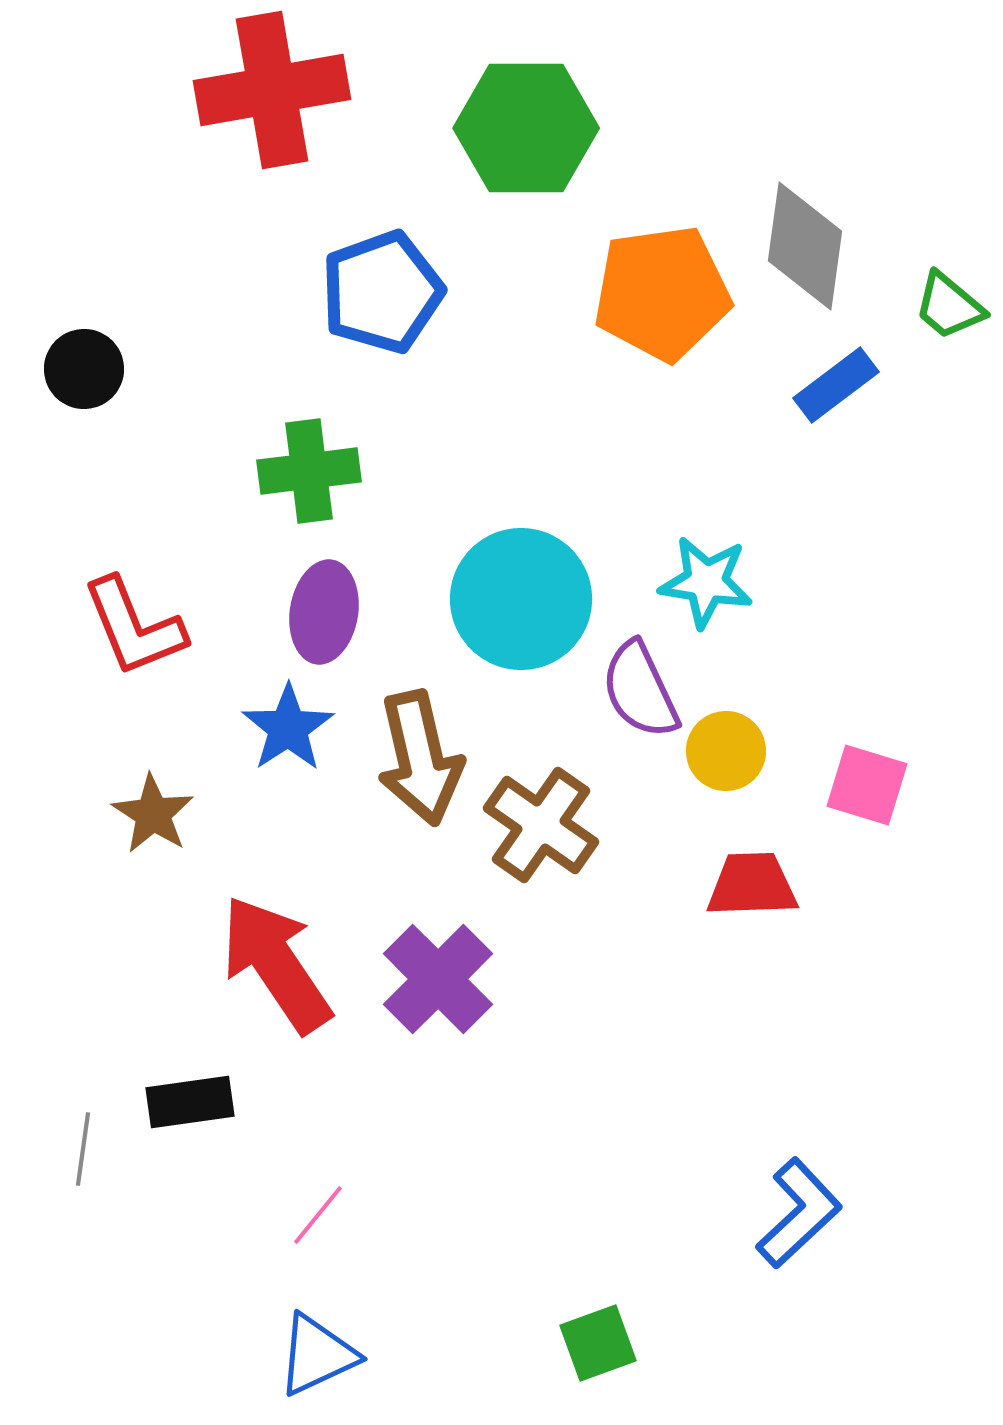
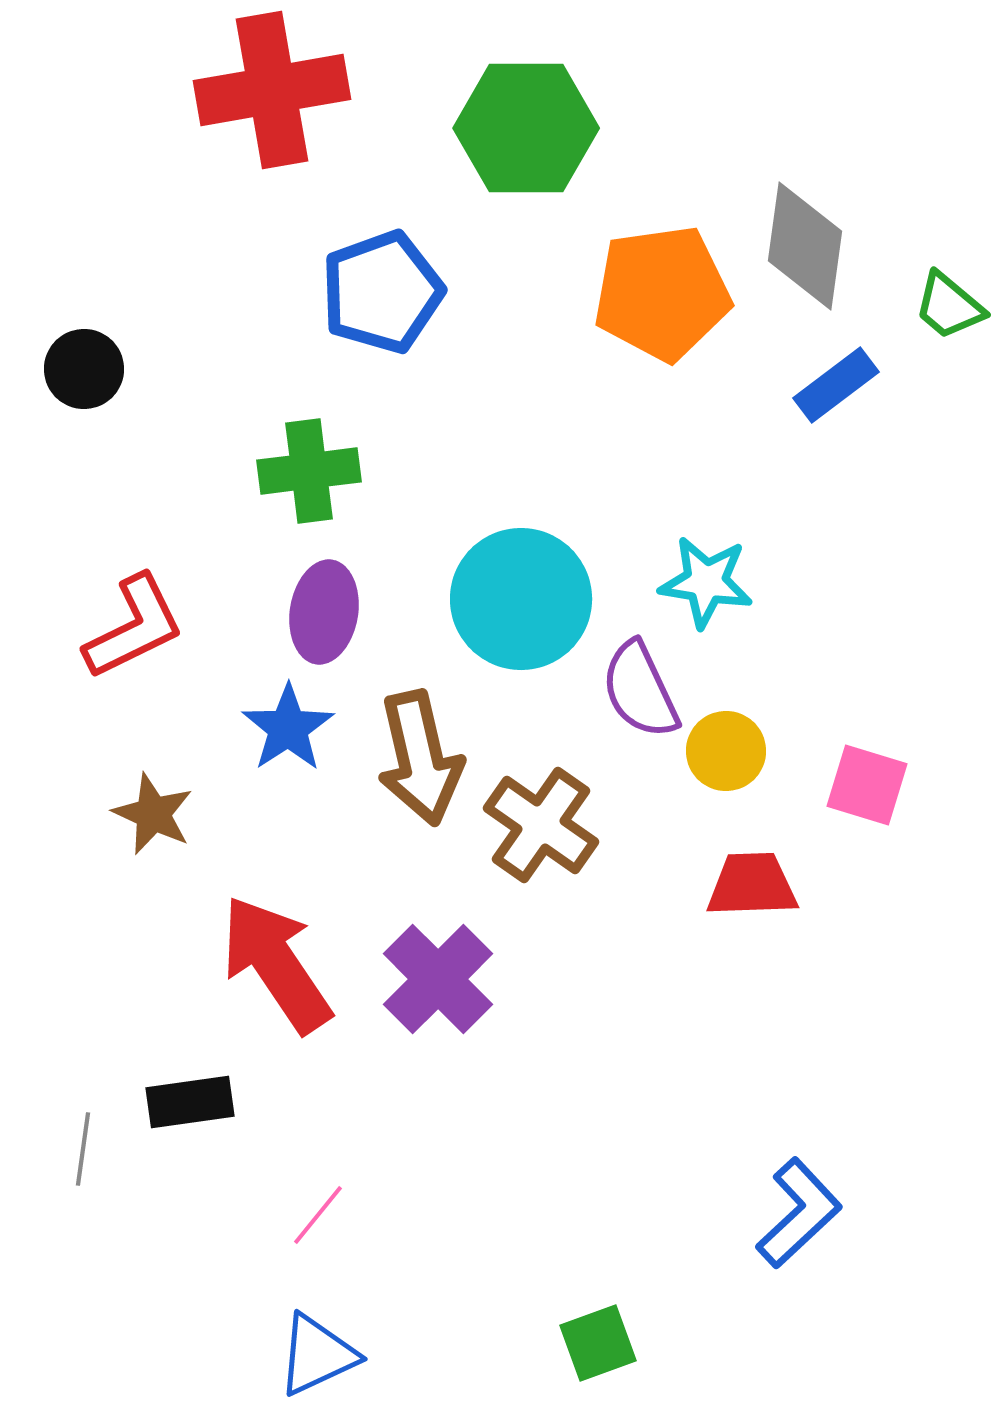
red L-shape: rotated 94 degrees counterclockwise
brown star: rotated 8 degrees counterclockwise
